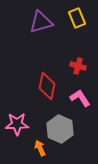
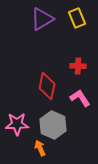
purple triangle: moved 1 px right, 3 px up; rotated 15 degrees counterclockwise
red cross: rotated 14 degrees counterclockwise
gray hexagon: moved 7 px left, 4 px up
